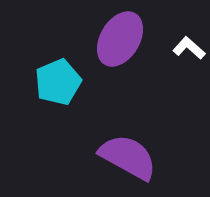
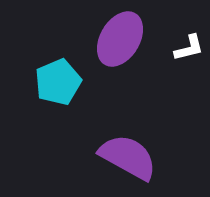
white L-shape: rotated 124 degrees clockwise
